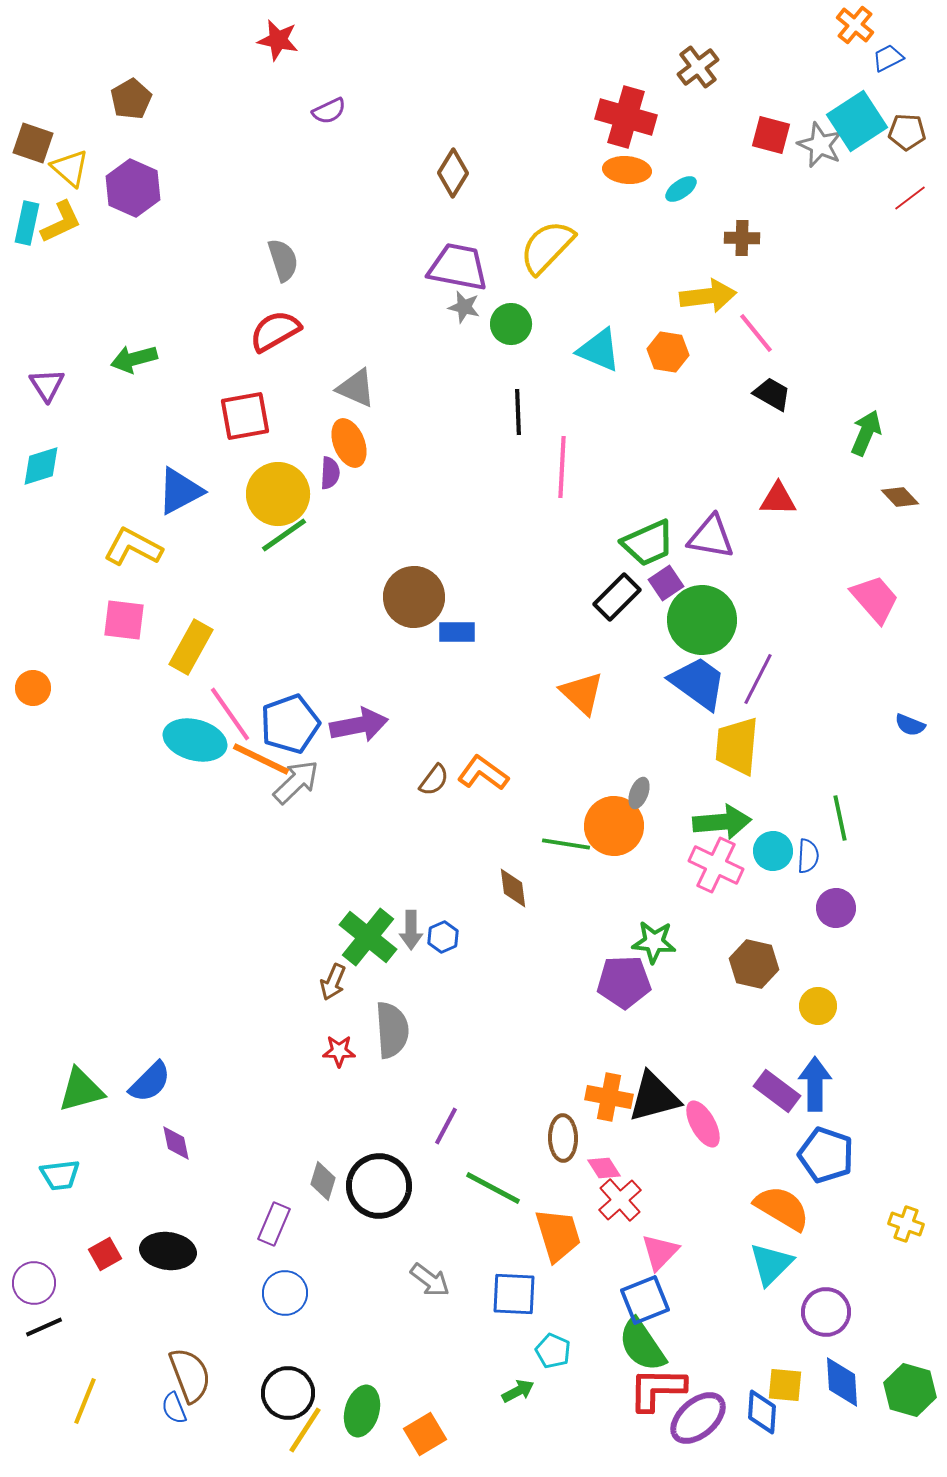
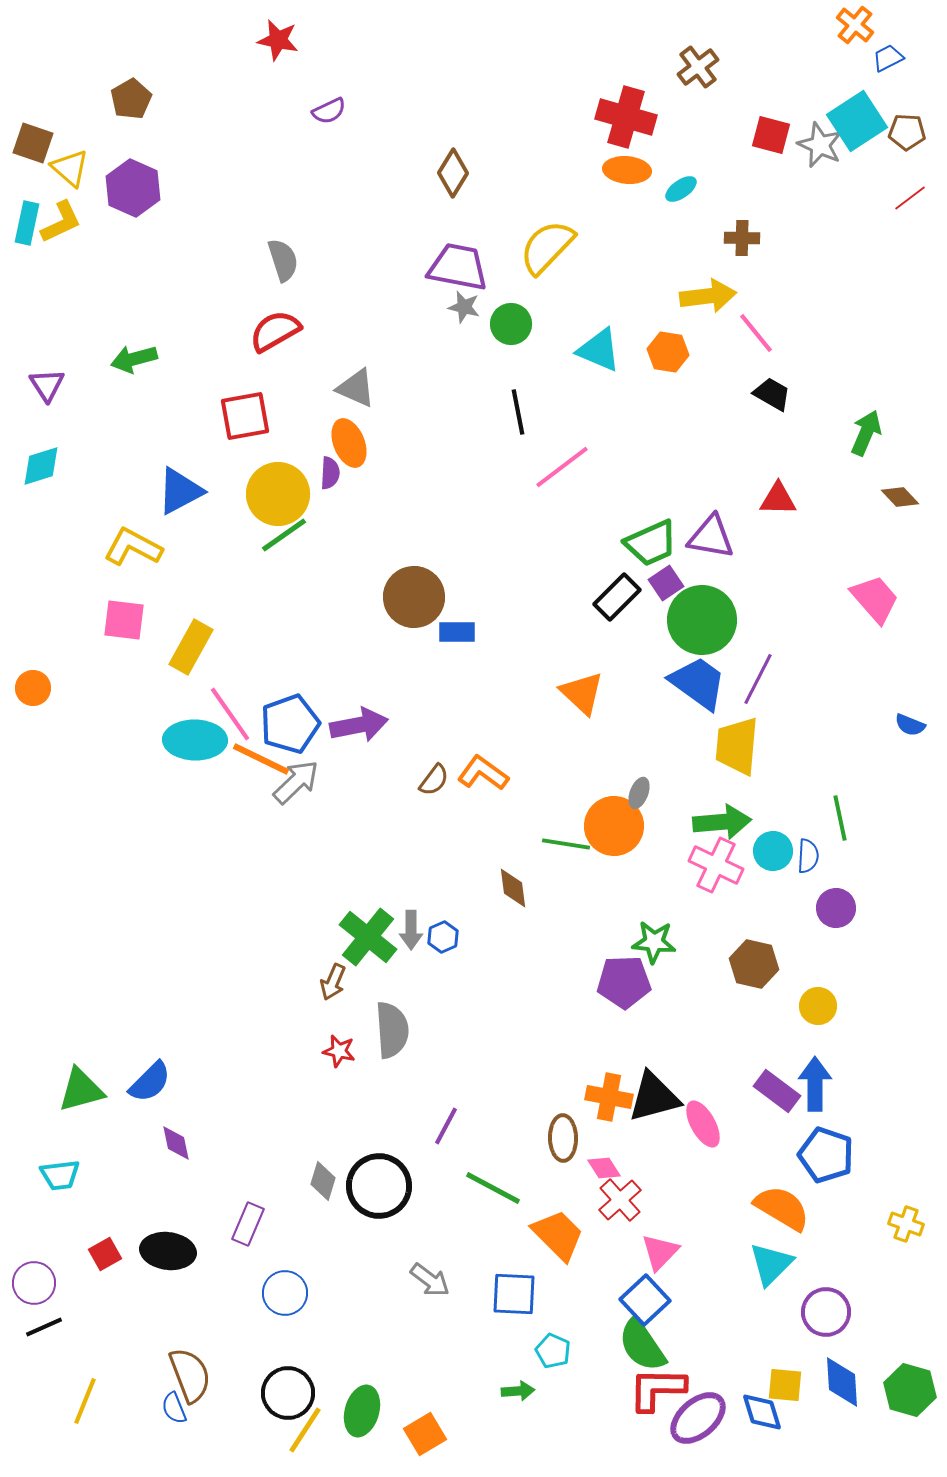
black line at (518, 412): rotated 9 degrees counterclockwise
pink line at (562, 467): rotated 50 degrees clockwise
green trapezoid at (648, 543): moved 3 px right
cyan ellipse at (195, 740): rotated 14 degrees counterclockwise
red star at (339, 1051): rotated 12 degrees clockwise
purple rectangle at (274, 1224): moved 26 px left
orange trapezoid at (558, 1235): rotated 28 degrees counterclockwise
blue square at (645, 1300): rotated 21 degrees counterclockwise
green arrow at (518, 1391): rotated 24 degrees clockwise
blue diamond at (762, 1412): rotated 21 degrees counterclockwise
